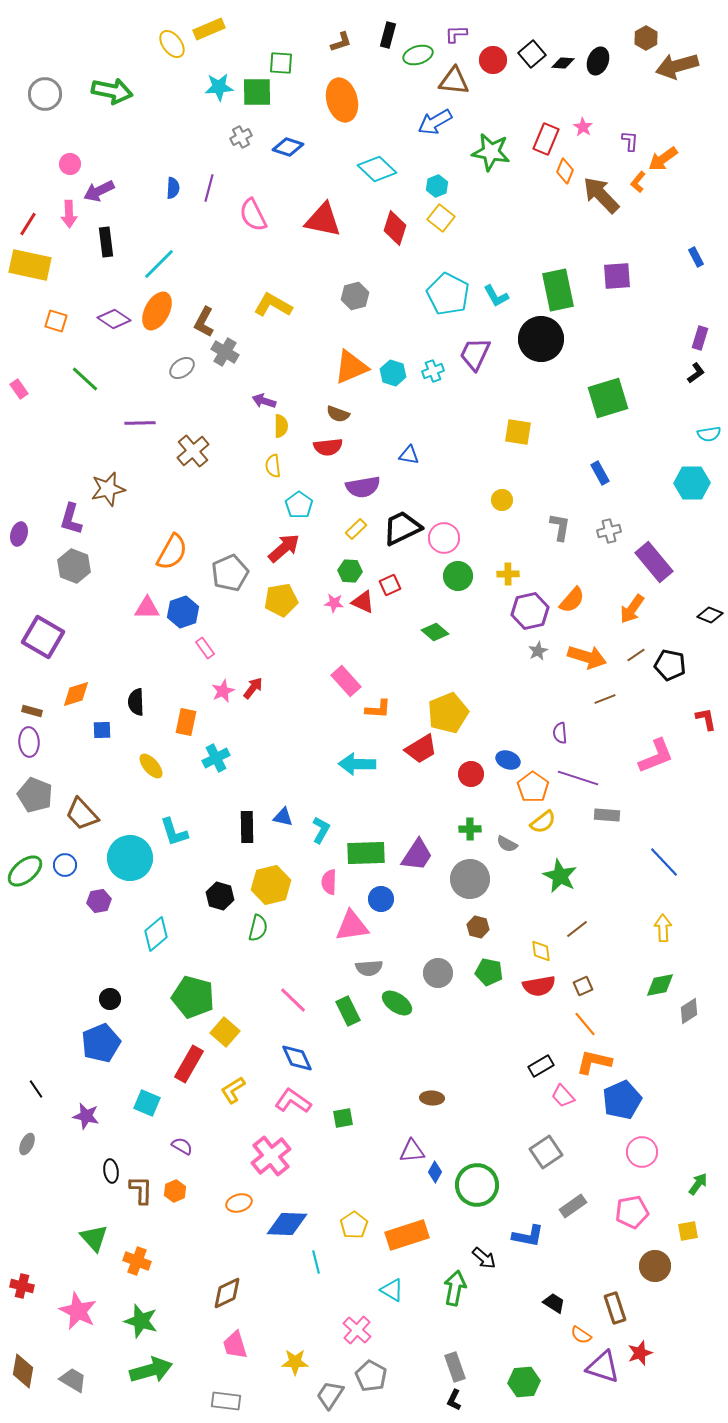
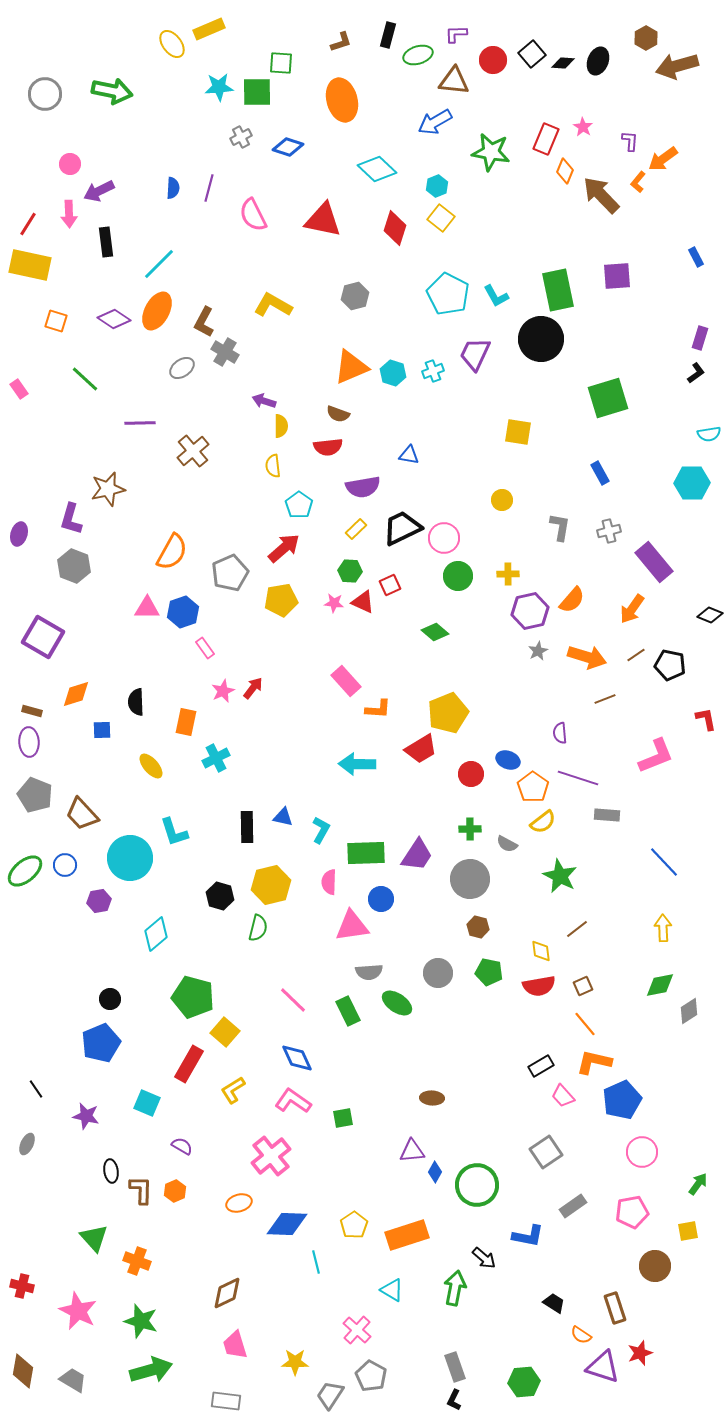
gray semicircle at (369, 968): moved 4 px down
